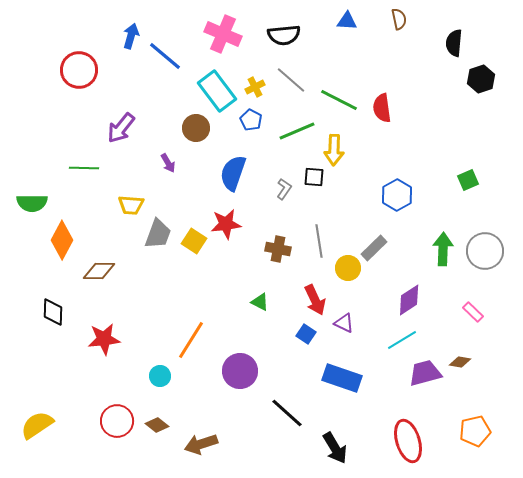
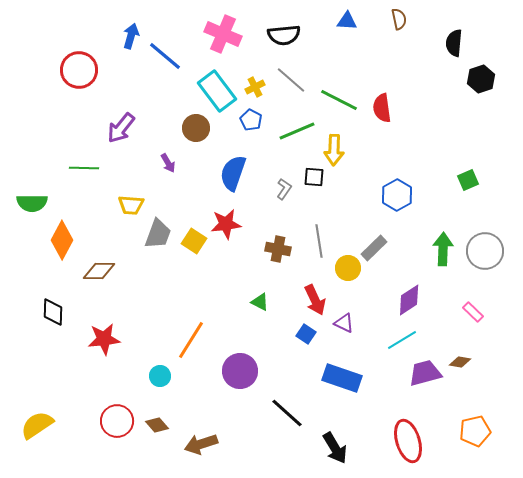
brown diamond at (157, 425): rotated 10 degrees clockwise
